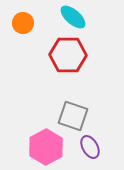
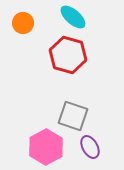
red hexagon: rotated 15 degrees clockwise
